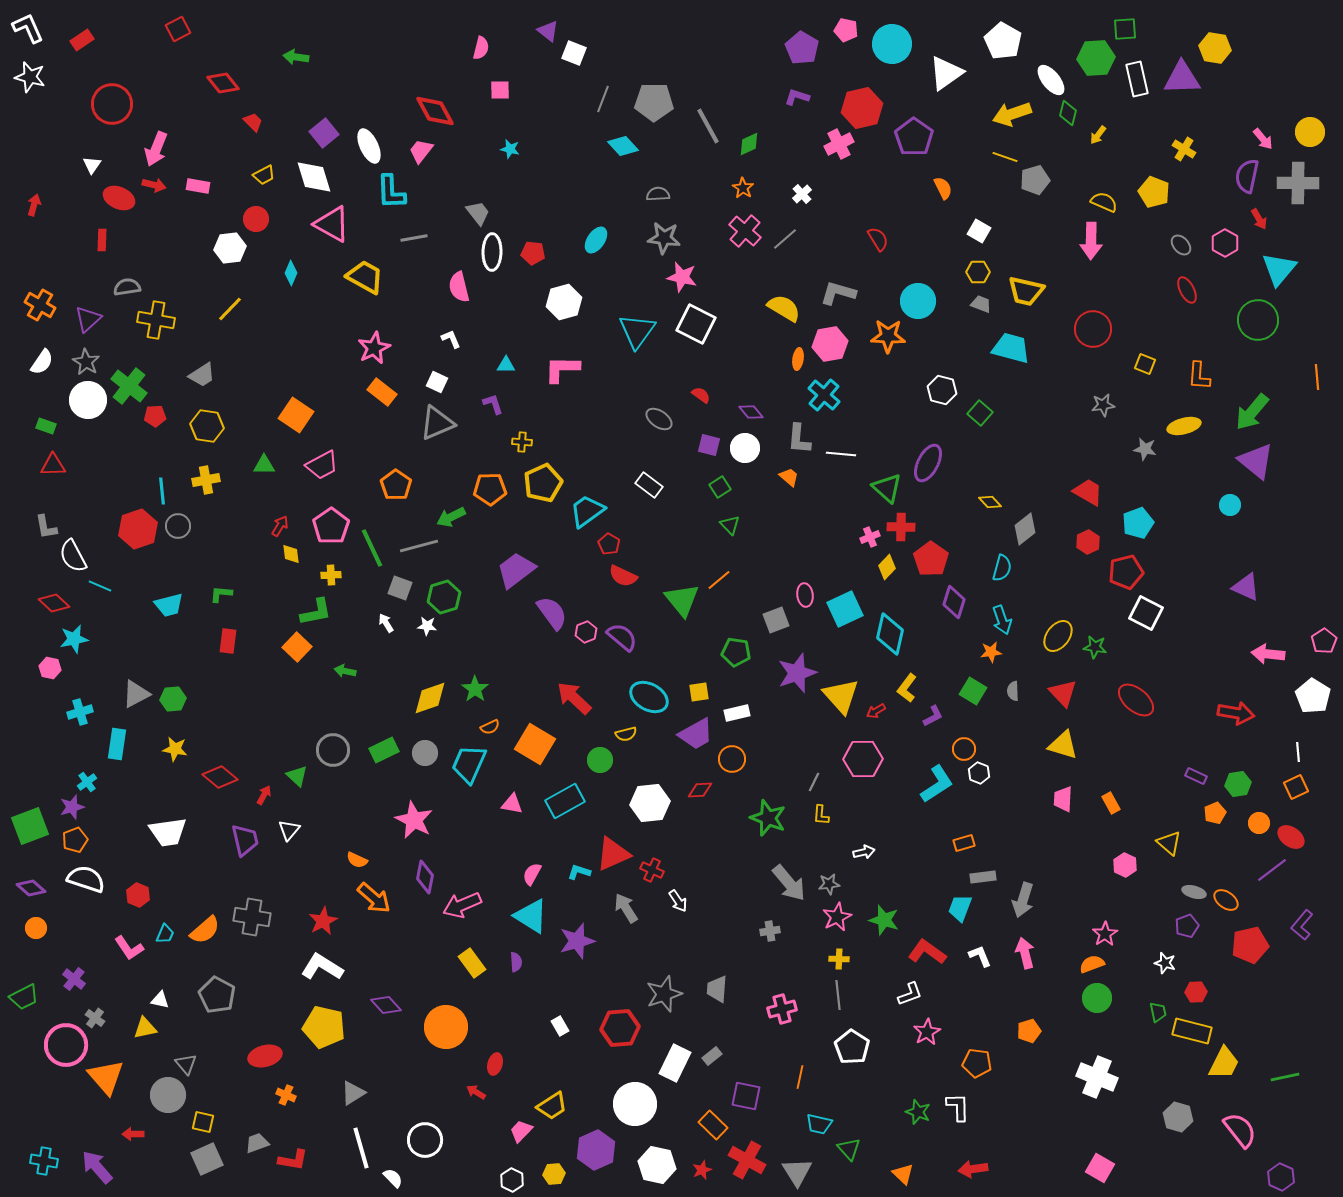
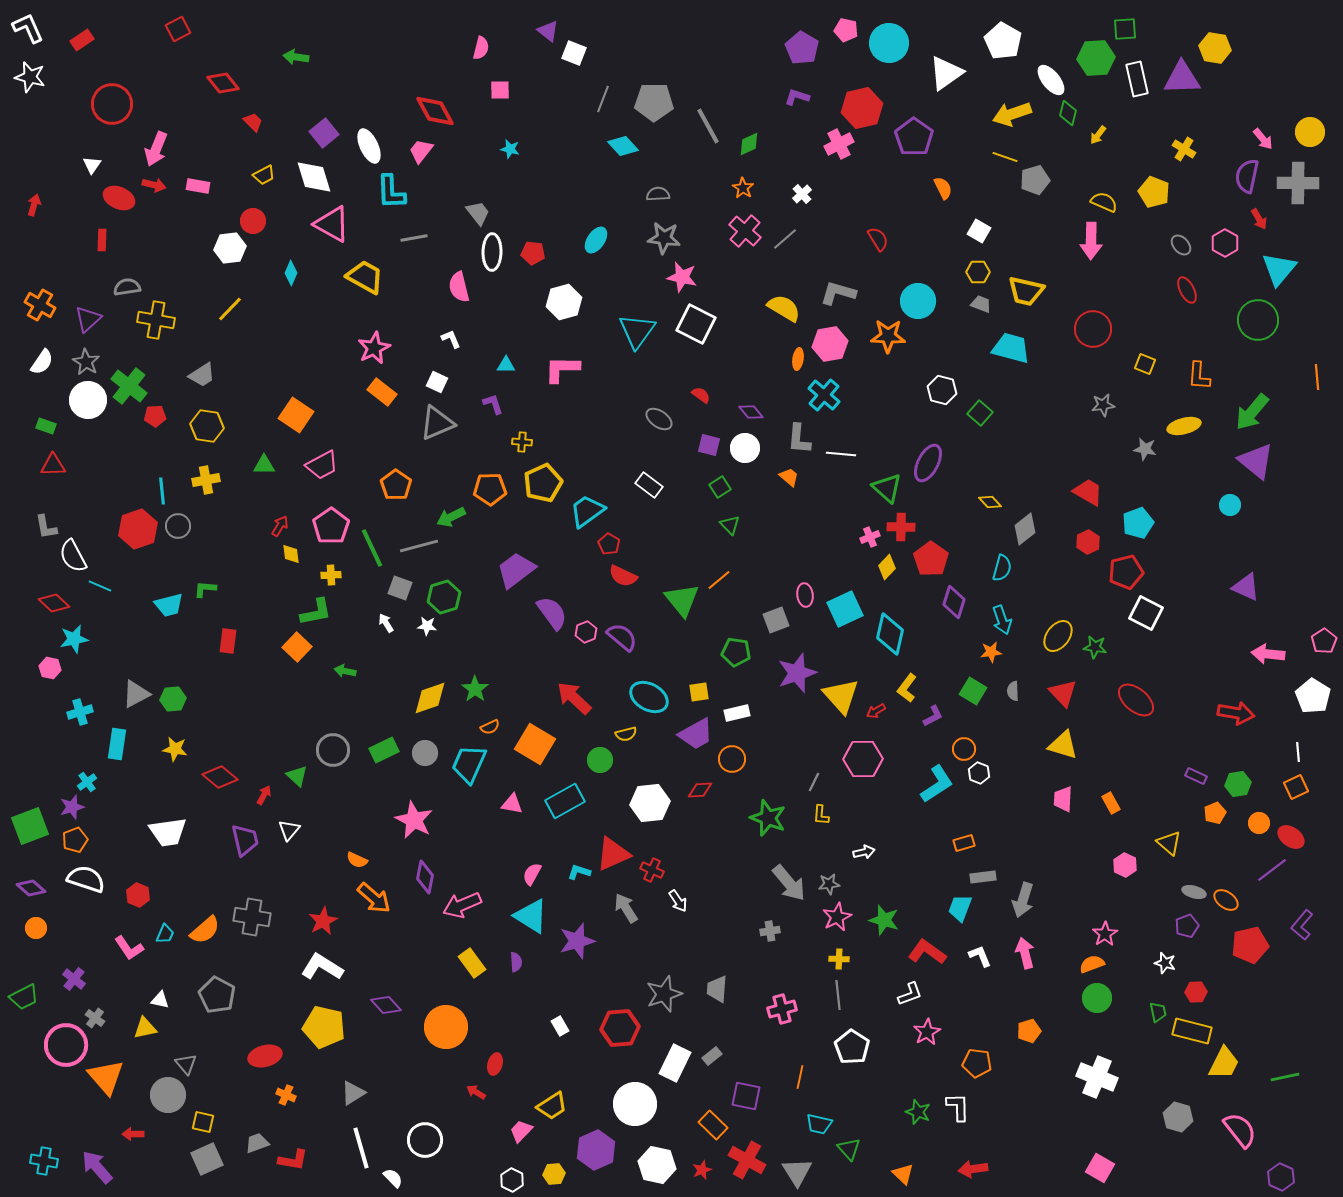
cyan circle at (892, 44): moved 3 px left, 1 px up
red circle at (256, 219): moved 3 px left, 2 px down
green L-shape at (221, 594): moved 16 px left, 5 px up
